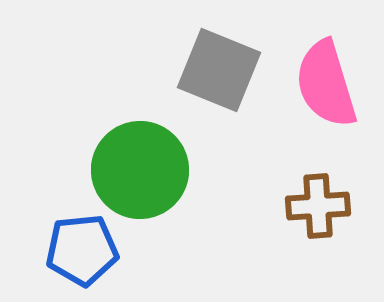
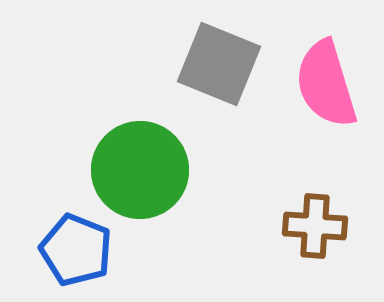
gray square: moved 6 px up
brown cross: moved 3 px left, 20 px down; rotated 8 degrees clockwise
blue pentagon: moved 6 px left; rotated 28 degrees clockwise
